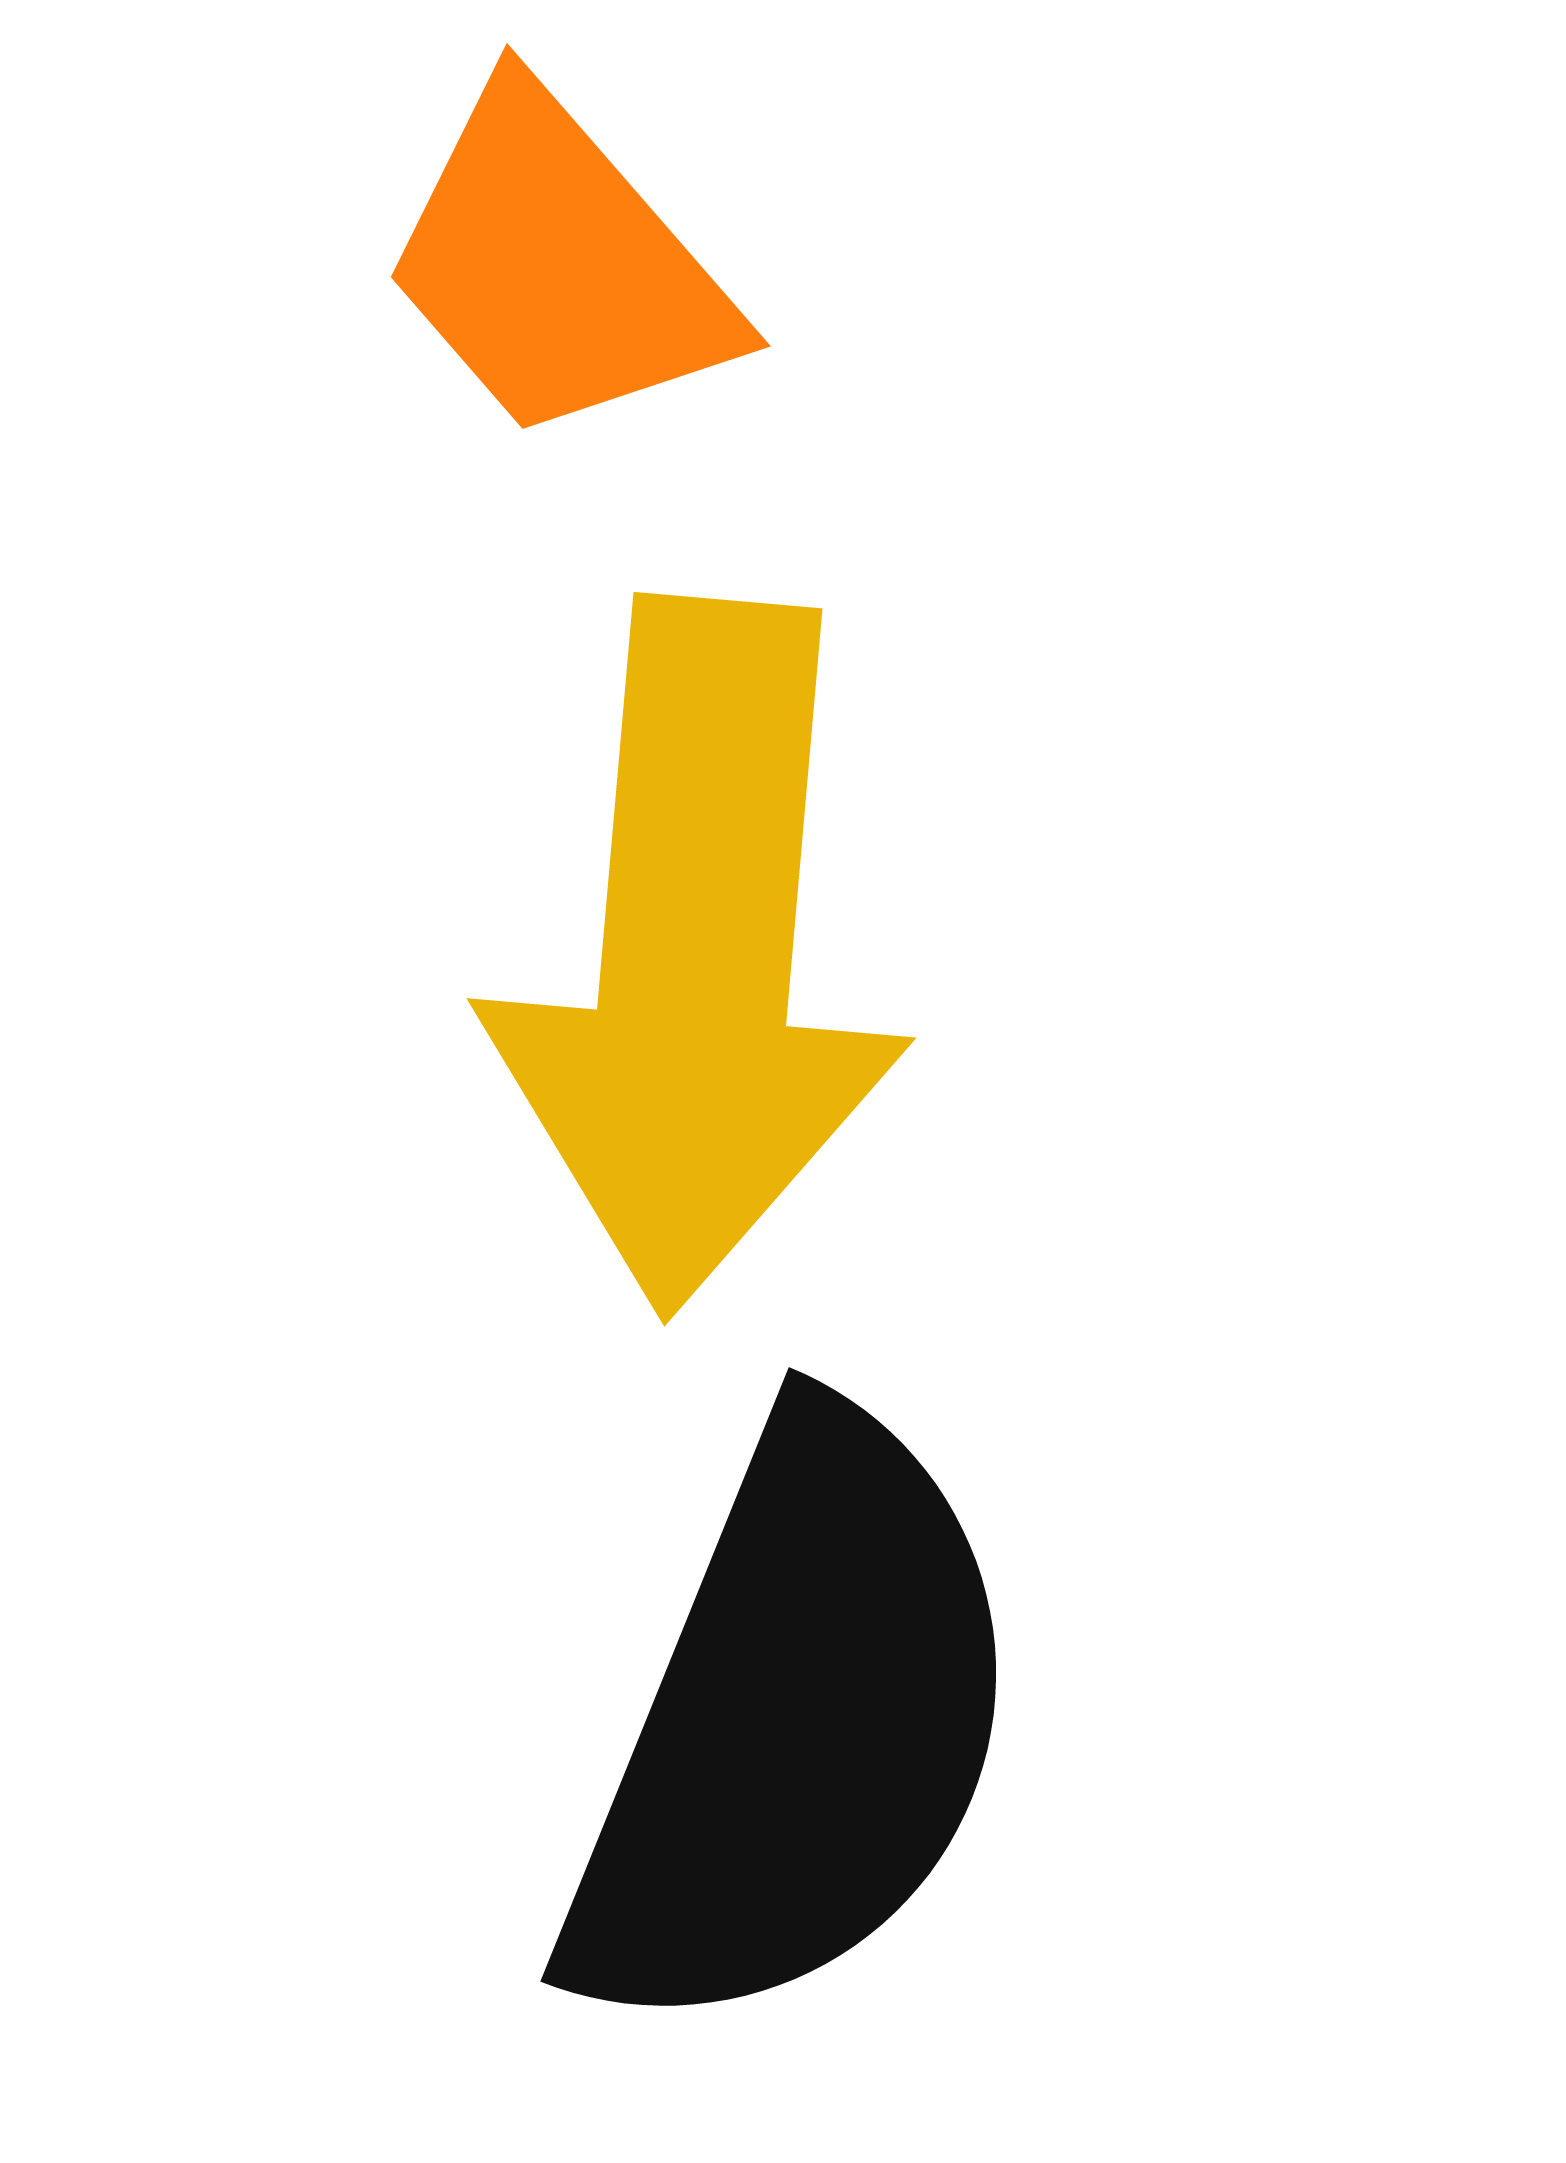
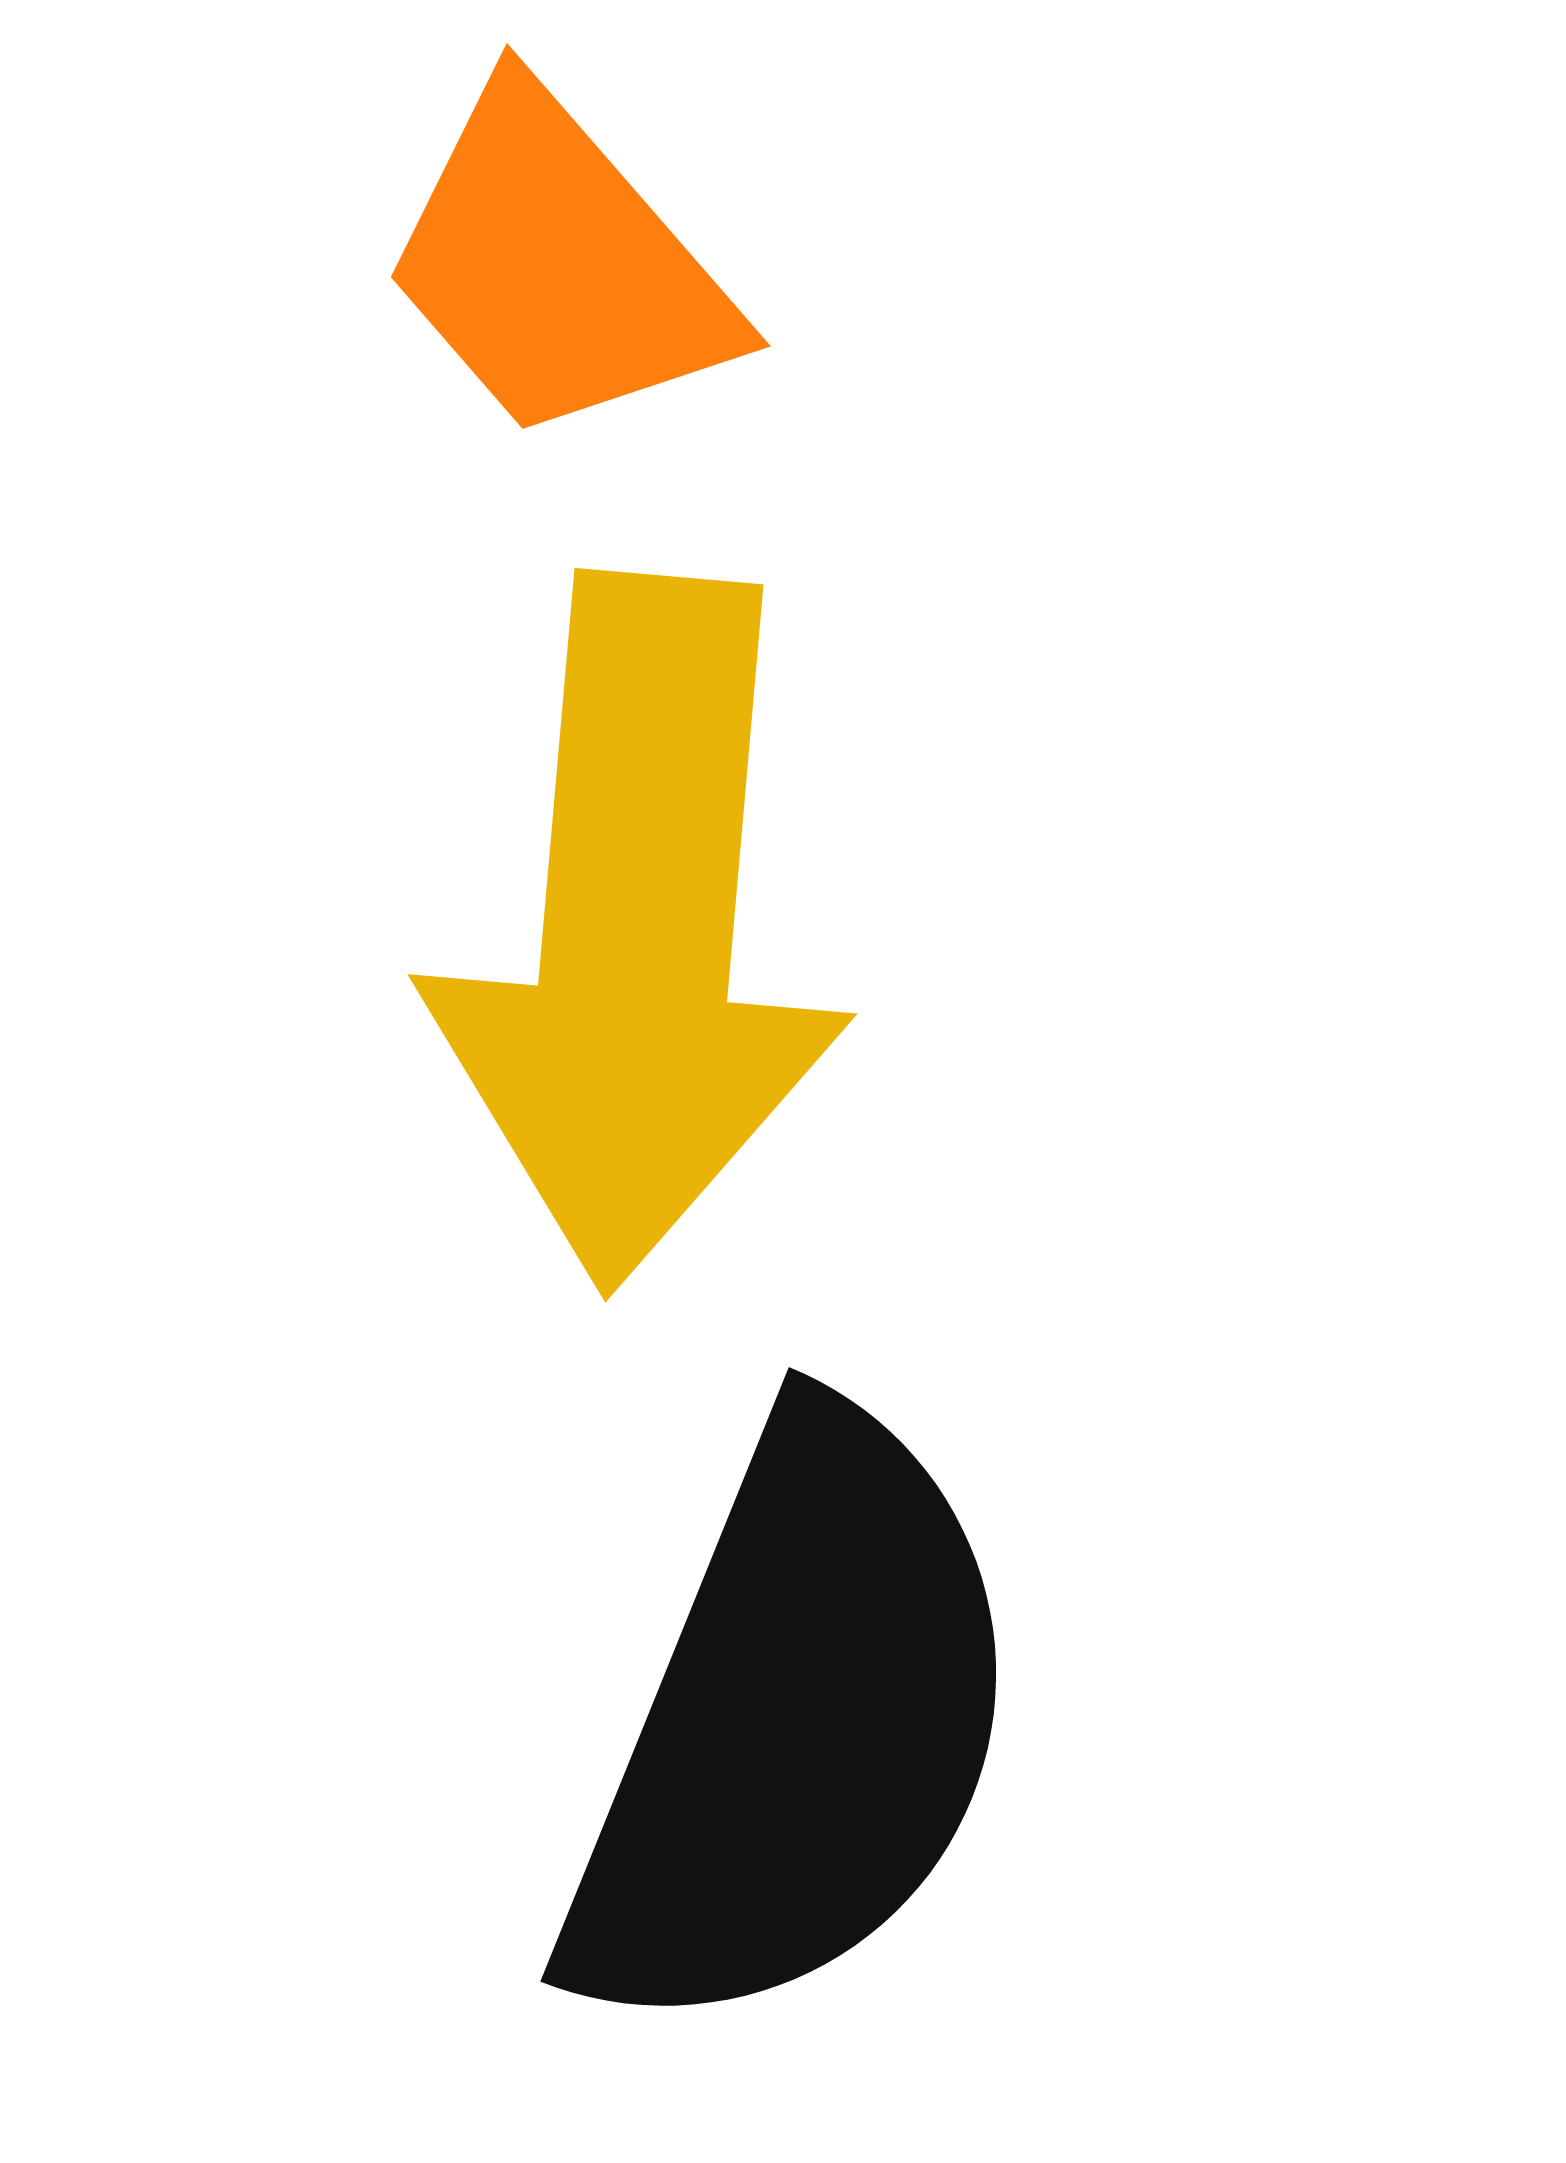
yellow arrow: moved 59 px left, 24 px up
